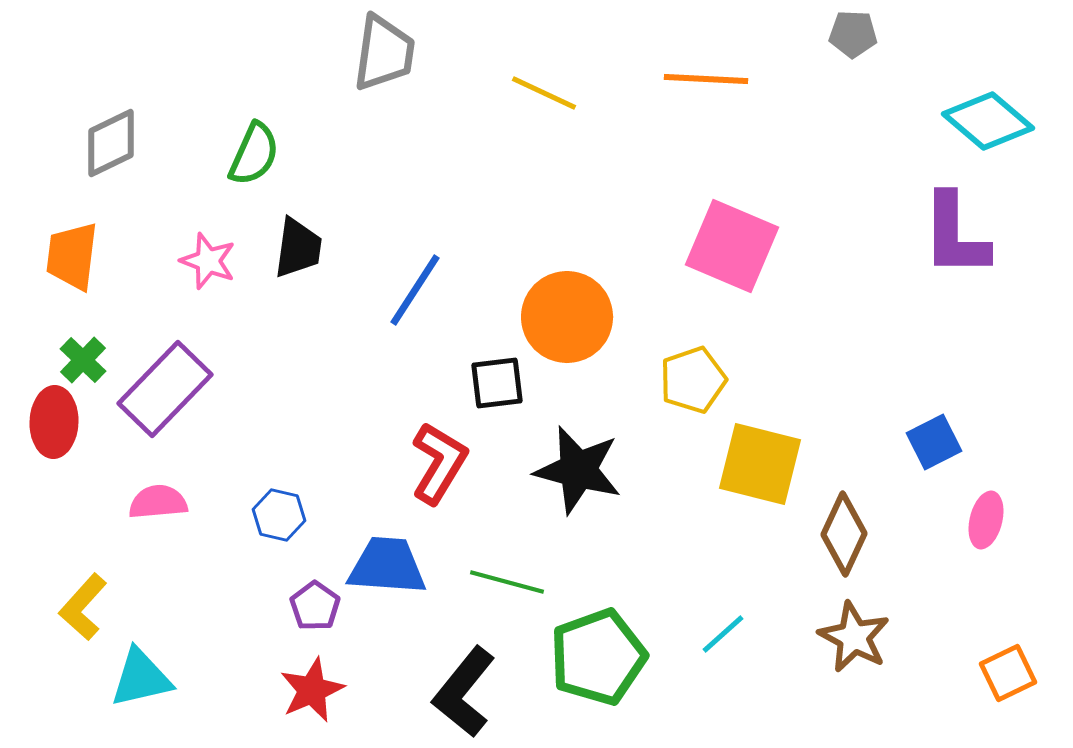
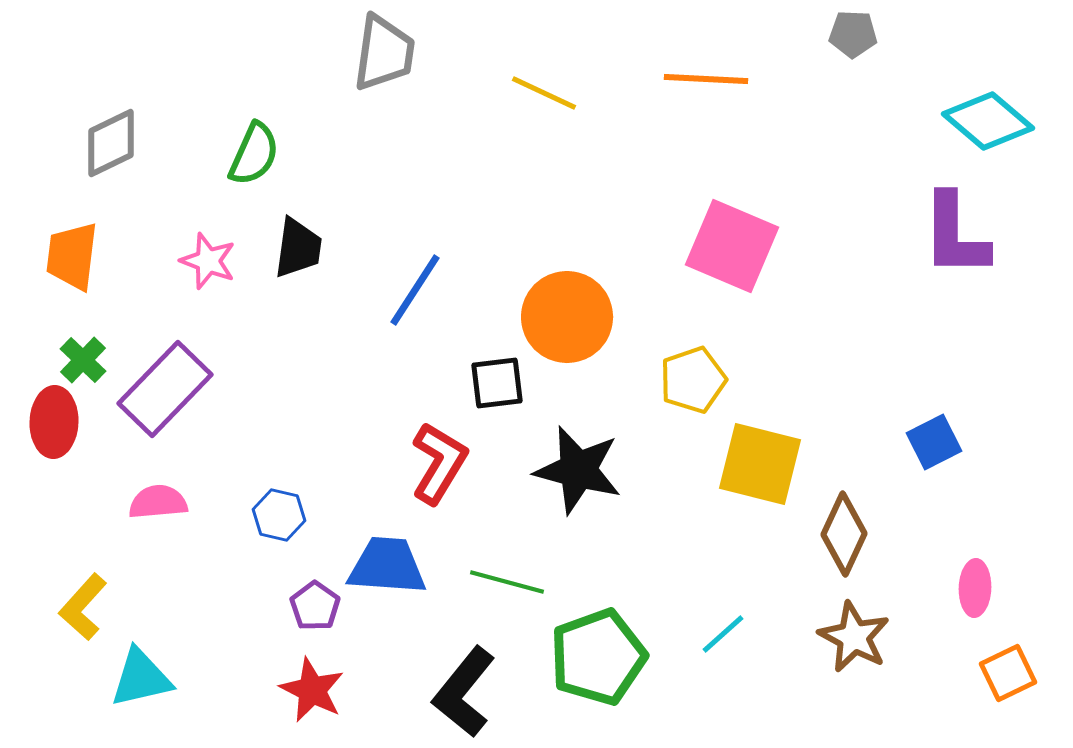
pink ellipse: moved 11 px left, 68 px down; rotated 12 degrees counterclockwise
red star: rotated 22 degrees counterclockwise
